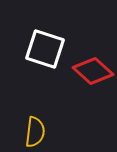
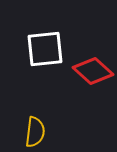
white square: rotated 24 degrees counterclockwise
